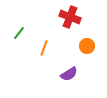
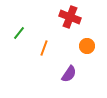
purple semicircle: rotated 24 degrees counterclockwise
